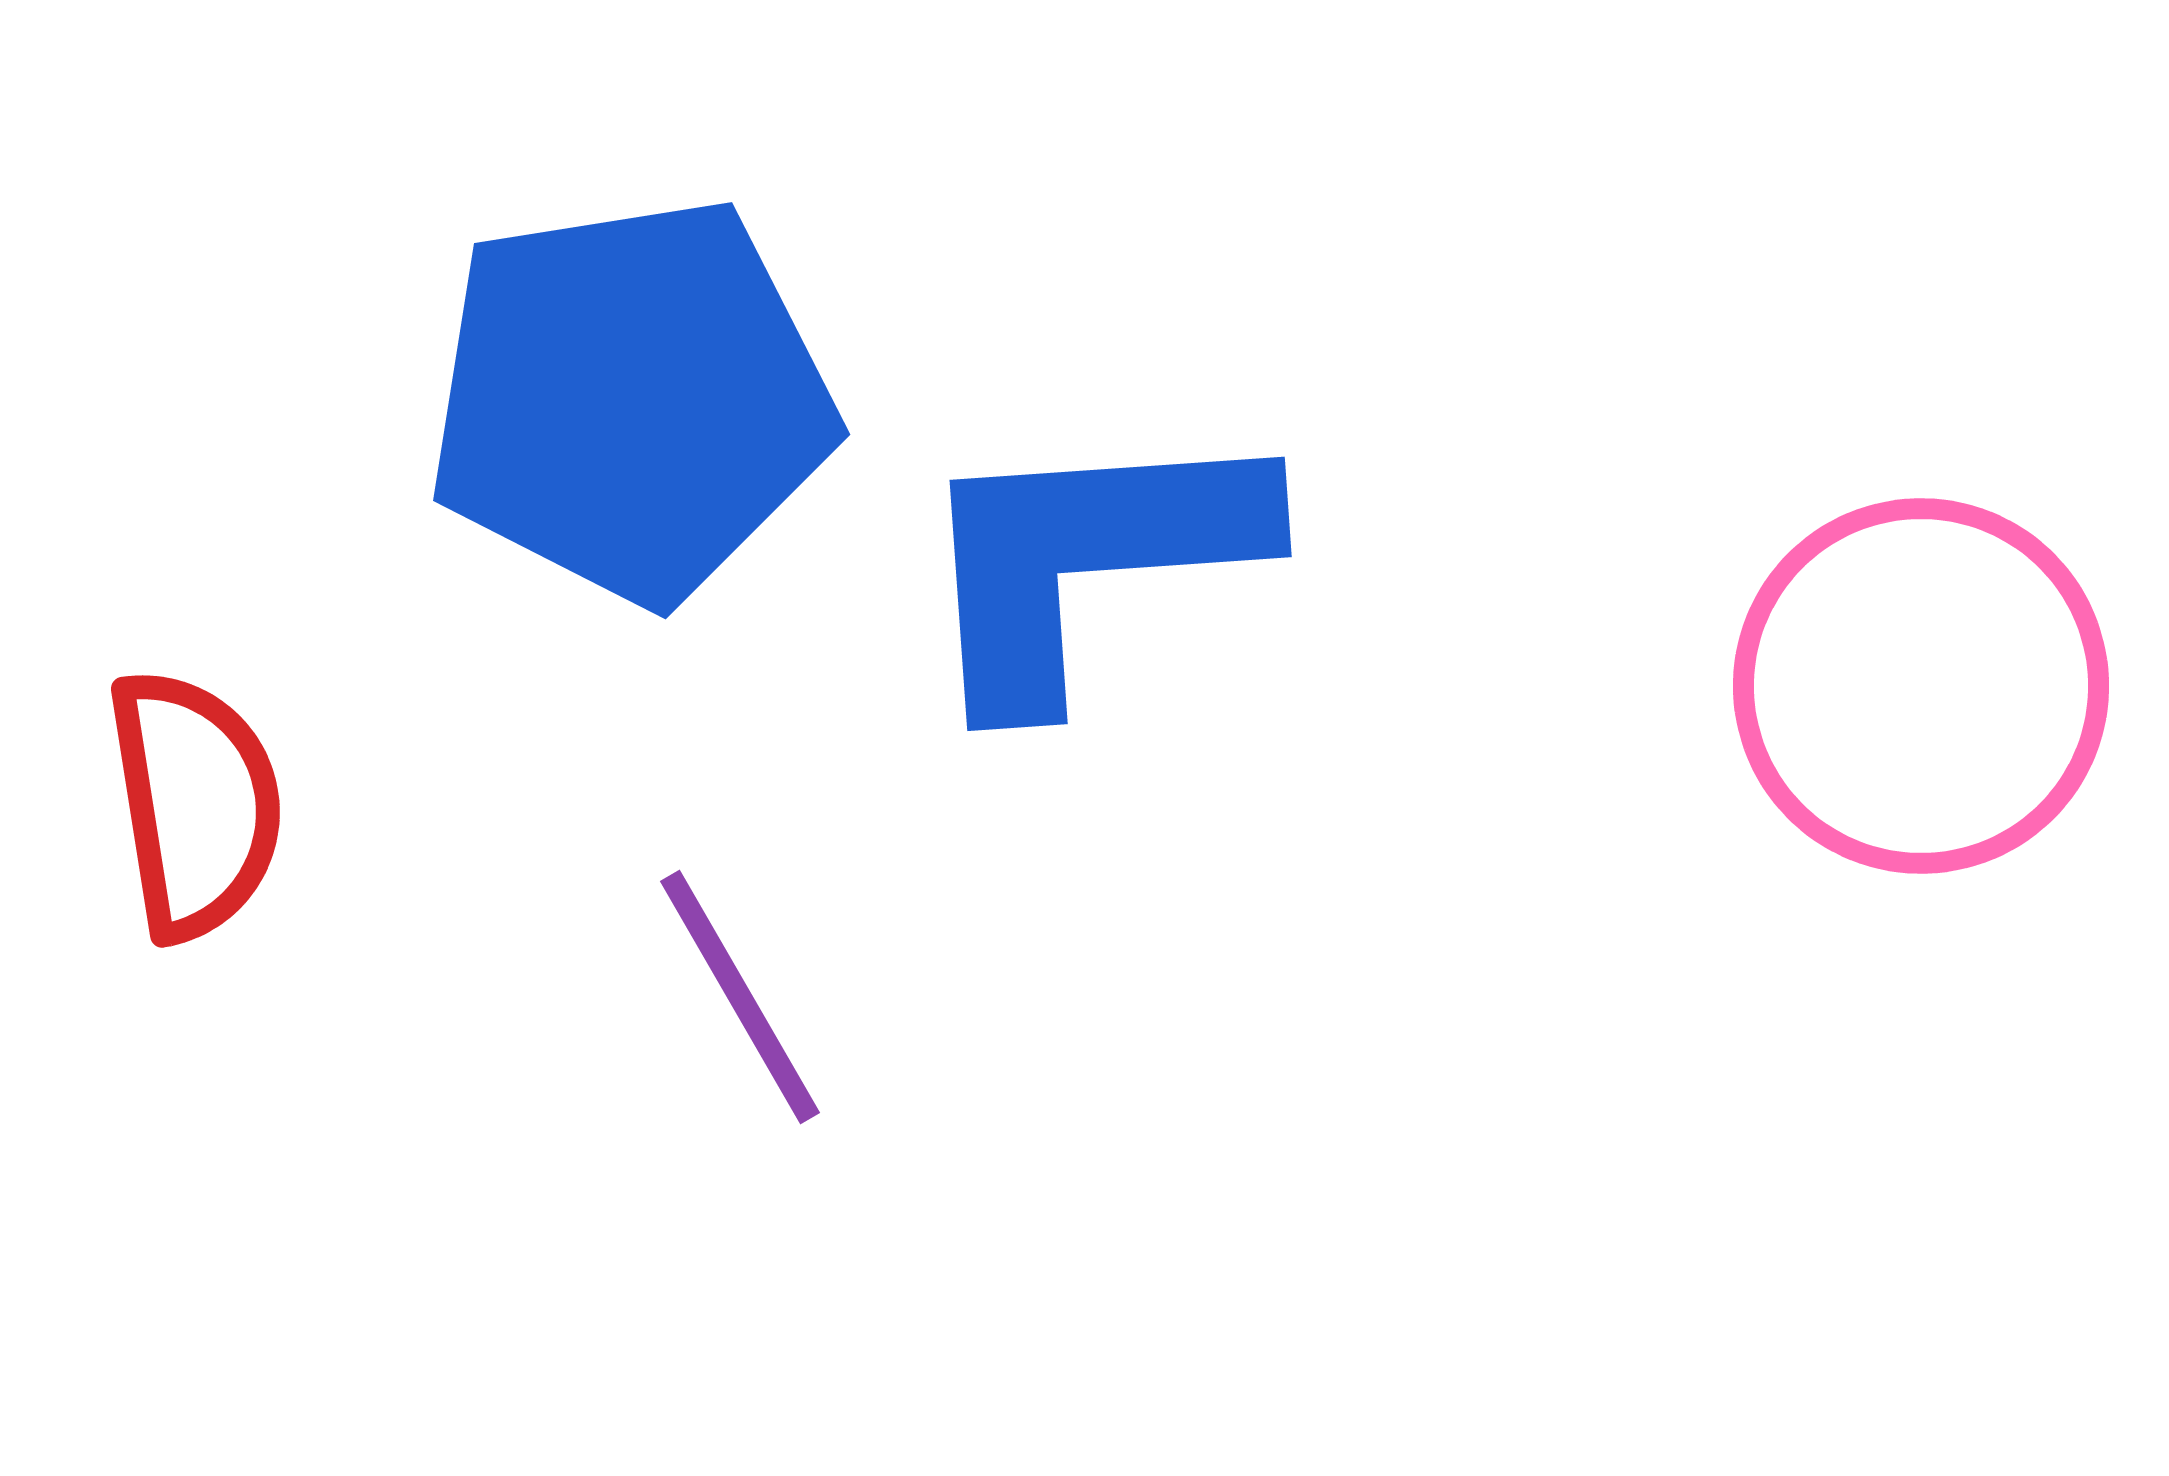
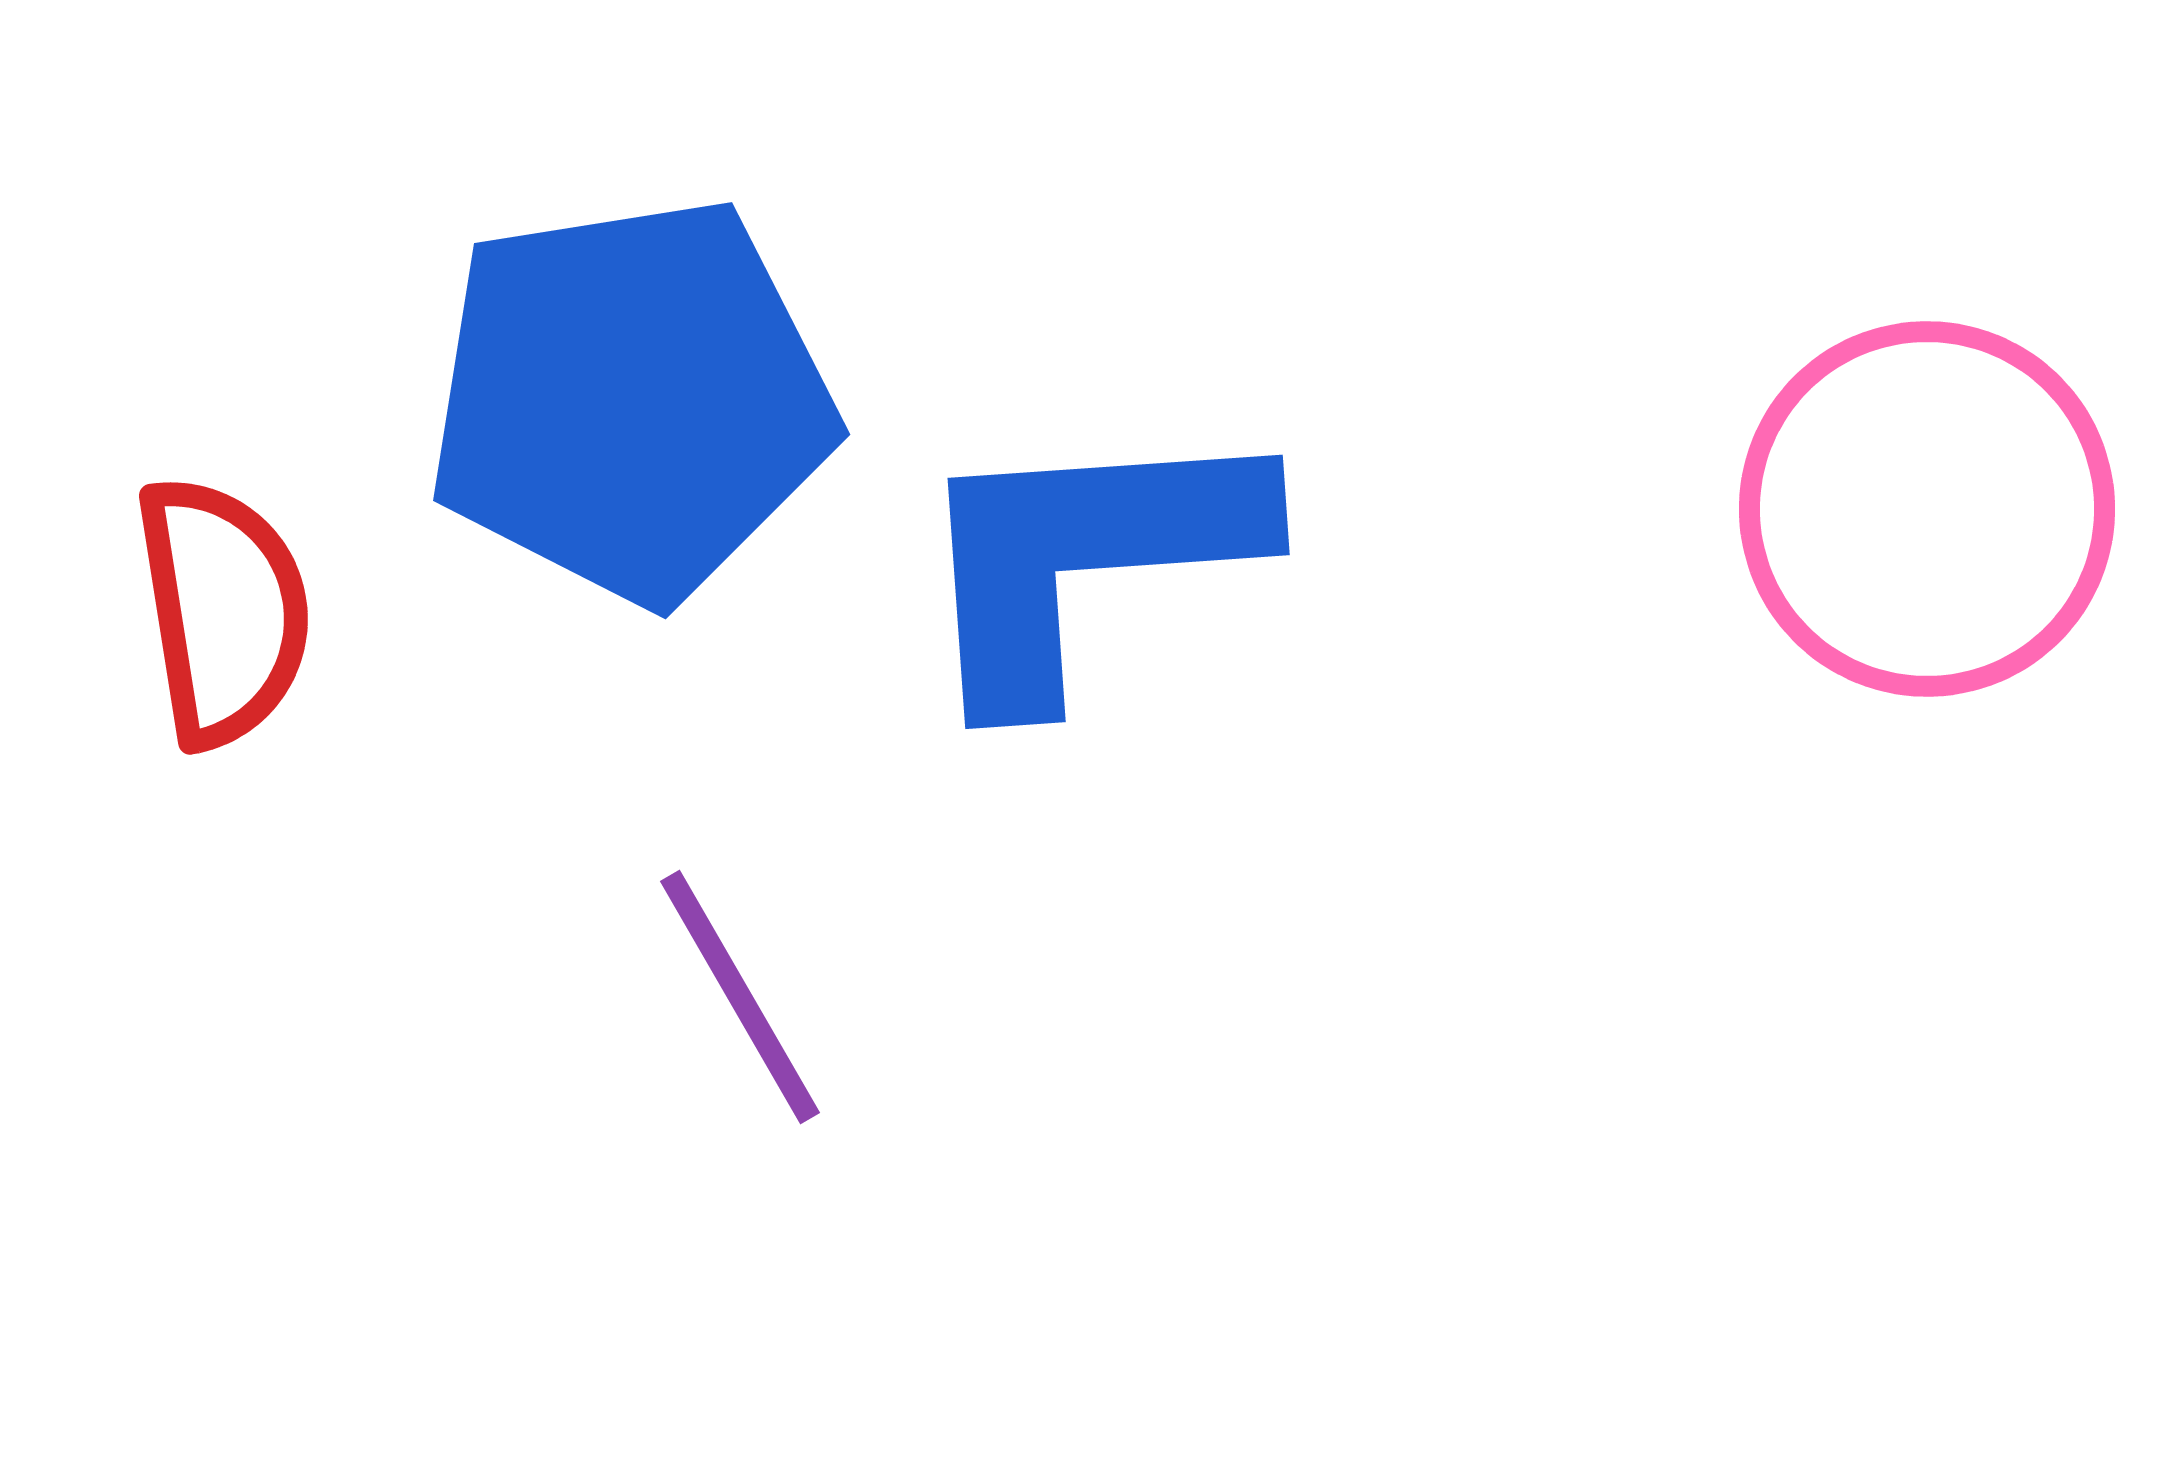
blue L-shape: moved 2 px left, 2 px up
pink circle: moved 6 px right, 177 px up
red semicircle: moved 28 px right, 193 px up
